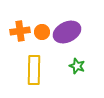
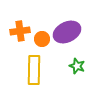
orange circle: moved 7 px down
